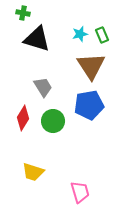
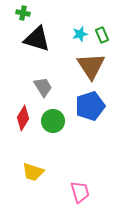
blue pentagon: moved 1 px right, 1 px down; rotated 8 degrees counterclockwise
